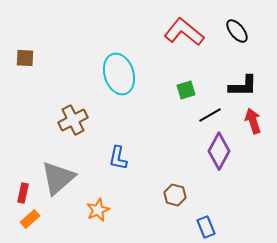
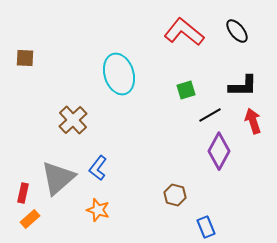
brown cross: rotated 16 degrees counterclockwise
blue L-shape: moved 20 px left, 10 px down; rotated 25 degrees clockwise
orange star: rotated 30 degrees counterclockwise
